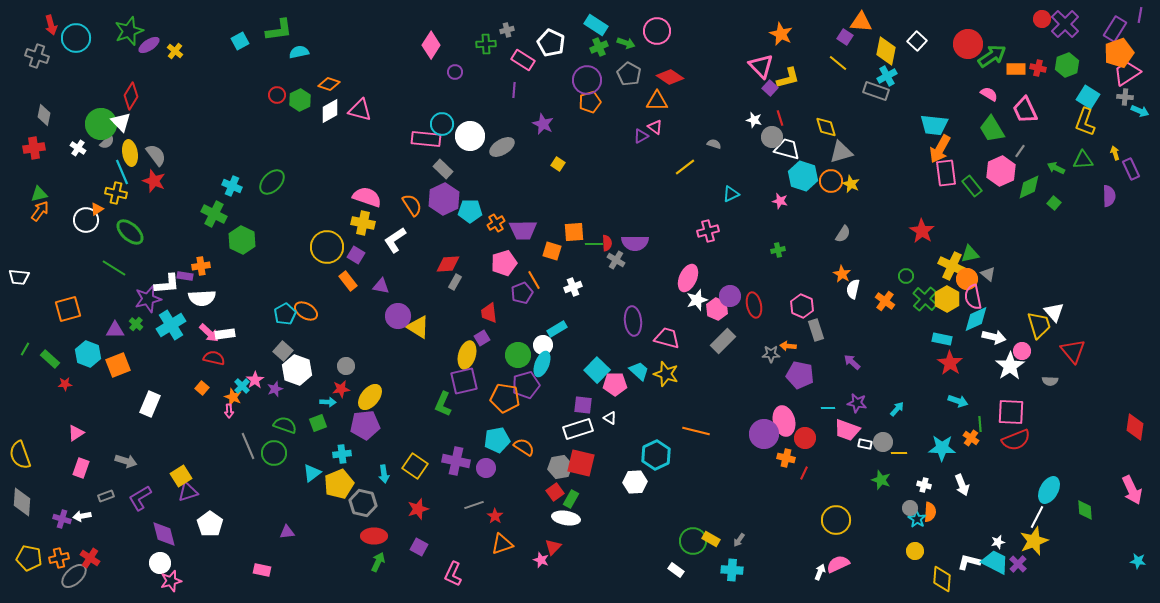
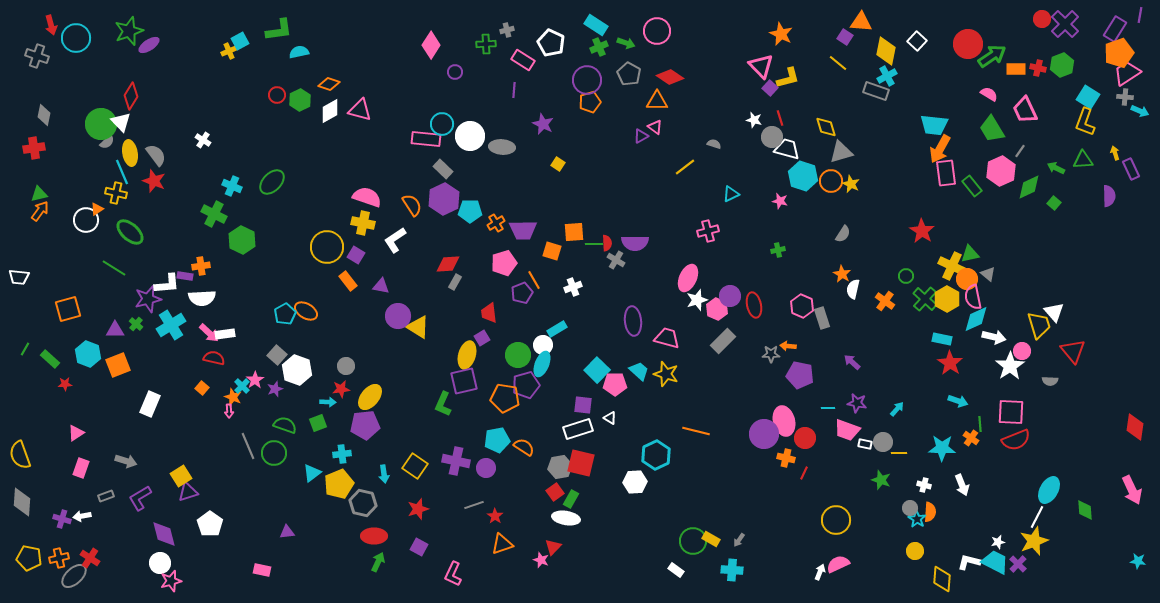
yellow cross at (175, 51): moved 54 px right; rotated 28 degrees clockwise
green hexagon at (1067, 65): moved 5 px left
gray ellipse at (502, 147): rotated 35 degrees clockwise
white cross at (78, 148): moved 125 px right, 8 px up
gray rectangle at (816, 330): moved 6 px right, 12 px up
gray square at (283, 351): moved 6 px left, 4 px down
